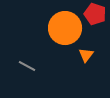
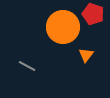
red pentagon: moved 2 px left
orange circle: moved 2 px left, 1 px up
